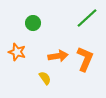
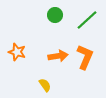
green line: moved 2 px down
green circle: moved 22 px right, 8 px up
orange L-shape: moved 2 px up
yellow semicircle: moved 7 px down
